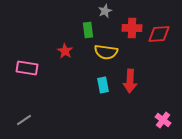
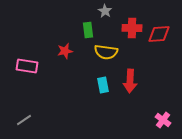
gray star: rotated 16 degrees counterclockwise
red star: rotated 28 degrees clockwise
pink rectangle: moved 2 px up
